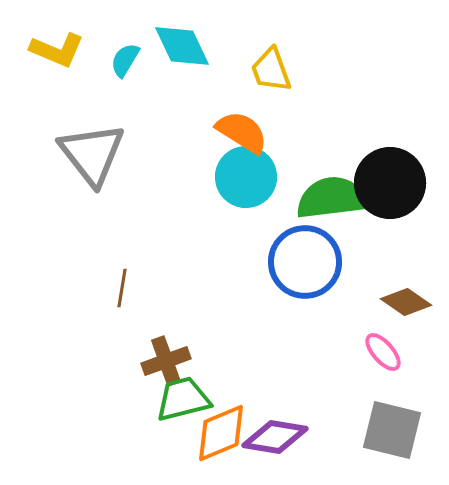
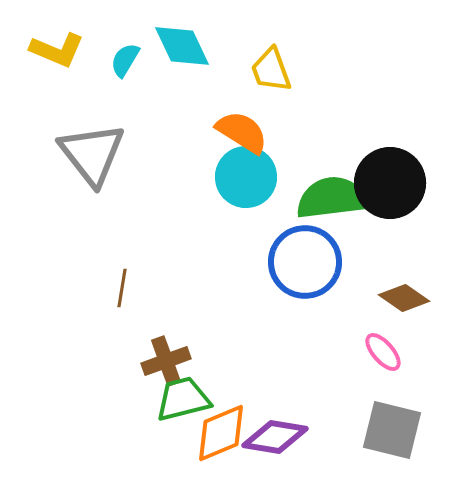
brown diamond: moved 2 px left, 4 px up
